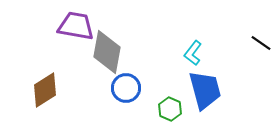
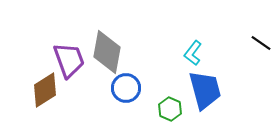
purple trapezoid: moved 7 px left, 34 px down; rotated 60 degrees clockwise
